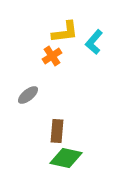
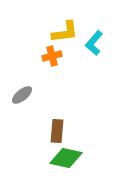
cyan L-shape: moved 1 px down
orange cross: rotated 18 degrees clockwise
gray ellipse: moved 6 px left
